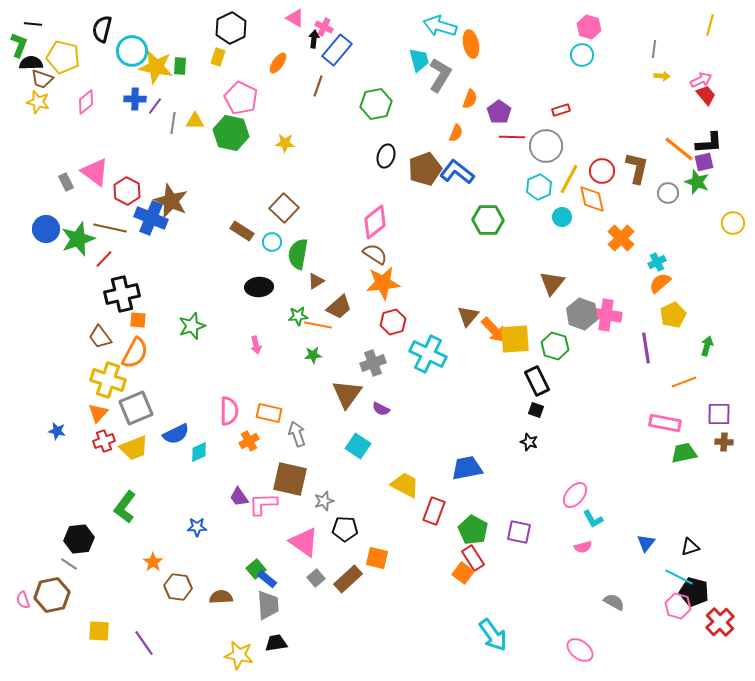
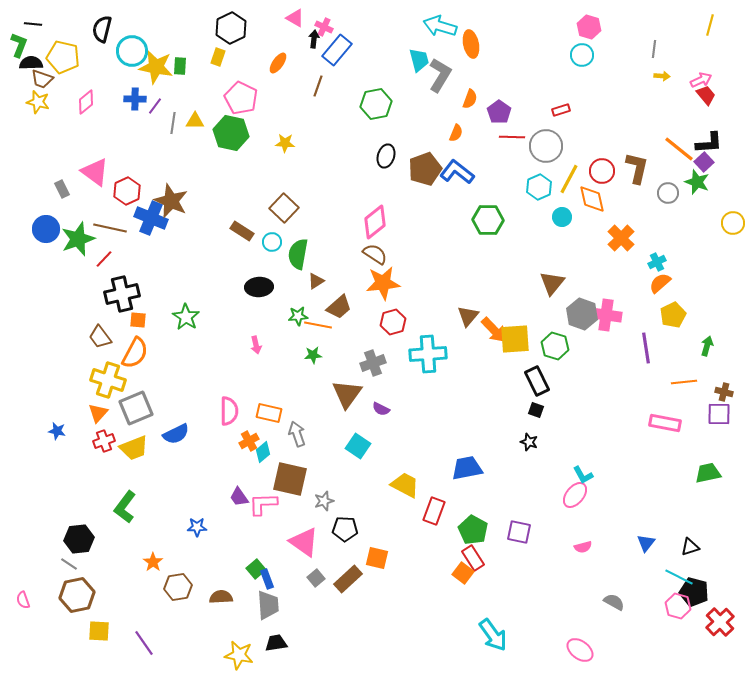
purple square at (704, 162): rotated 30 degrees counterclockwise
gray rectangle at (66, 182): moved 4 px left, 7 px down
red hexagon at (127, 191): rotated 8 degrees clockwise
green star at (192, 326): moved 6 px left, 9 px up; rotated 20 degrees counterclockwise
cyan cross at (428, 354): rotated 30 degrees counterclockwise
orange line at (684, 382): rotated 15 degrees clockwise
brown cross at (724, 442): moved 50 px up; rotated 12 degrees clockwise
cyan diamond at (199, 452): moved 64 px right; rotated 15 degrees counterclockwise
green trapezoid at (684, 453): moved 24 px right, 20 px down
cyan L-shape at (593, 519): moved 10 px left, 44 px up
blue rectangle at (267, 579): rotated 30 degrees clockwise
brown hexagon at (178, 587): rotated 16 degrees counterclockwise
brown hexagon at (52, 595): moved 25 px right
